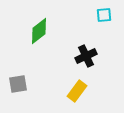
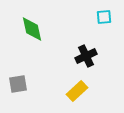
cyan square: moved 2 px down
green diamond: moved 7 px left, 2 px up; rotated 64 degrees counterclockwise
yellow rectangle: rotated 10 degrees clockwise
